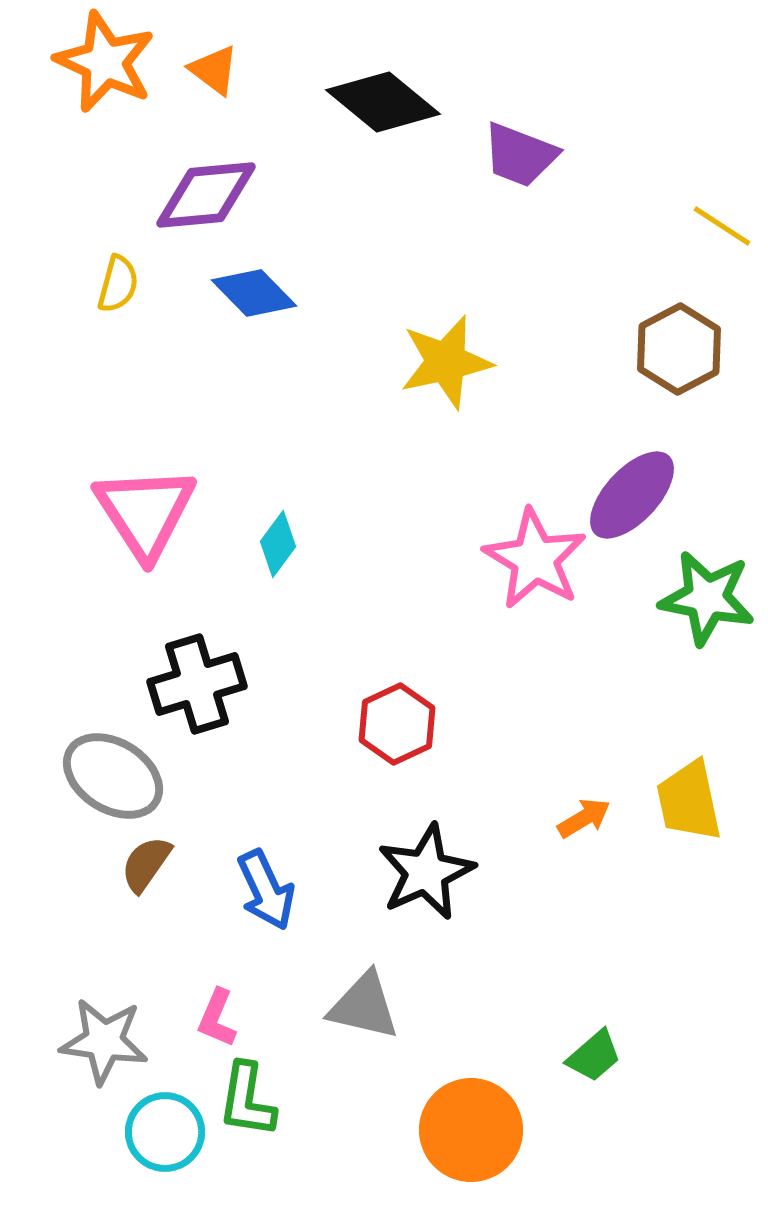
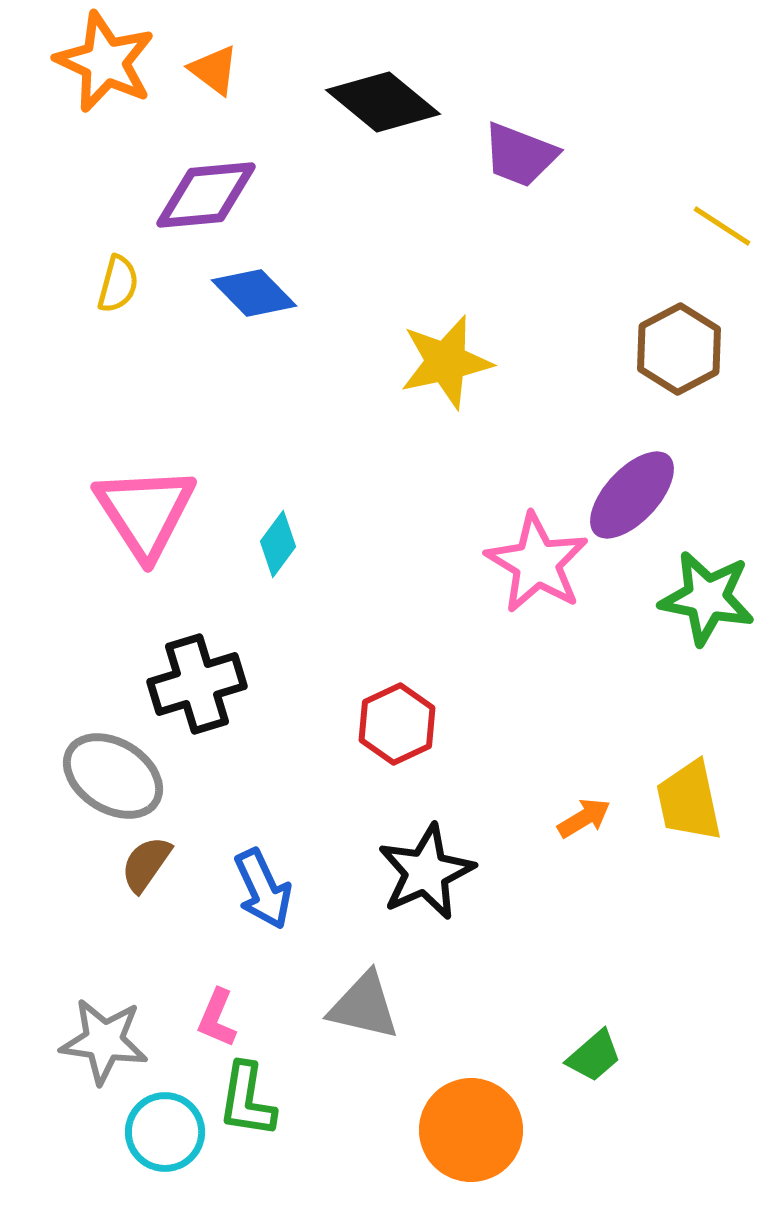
pink star: moved 2 px right, 4 px down
blue arrow: moved 3 px left, 1 px up
